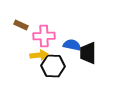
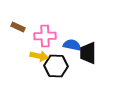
brown rectangle: moved 3 px left, 2 px down
pink cross: moved 1 px right
yellow arrow: moved 1 px down; rotated 18 degrees clockwise
black hexagon: moved 3 px right
